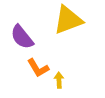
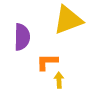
purple semicircle: rotated 140 degrees counterclockwise
orange L-shape: moved 9 px right, 6 px up; rotated 120 degrees clockwise
